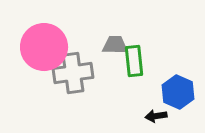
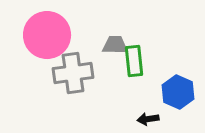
pink circle: moved 3 px right, 12 px up
black arrow: moved 8 px left, 3 px down
